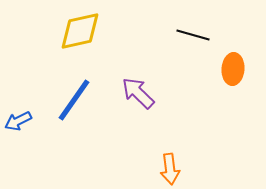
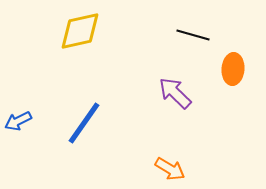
purple arrow: moved 37 px right
blue line: moved 10 px right, 23 px down
orange arrow: rotated 52 degrees counterclockwise
